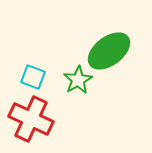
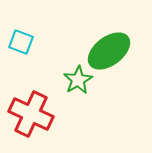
cyan square: moved 12 px left, 35 px up
red cross: moved 5 px up
